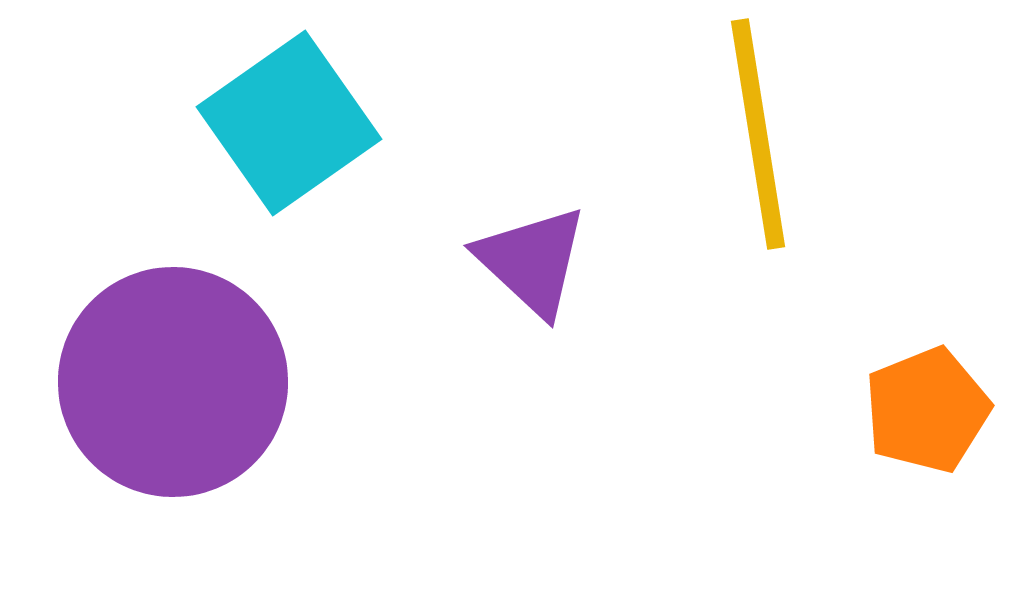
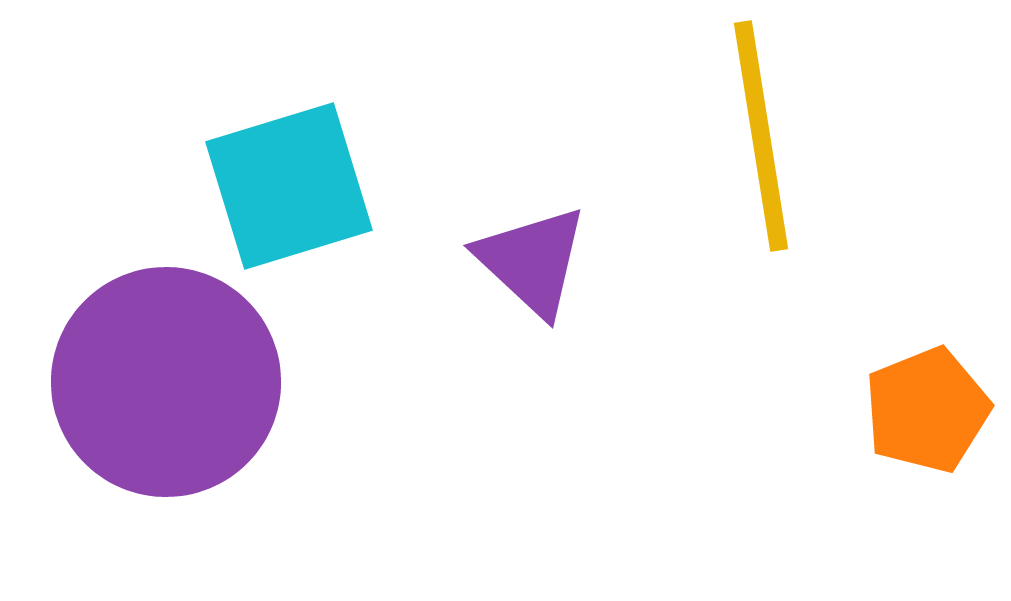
cyan square: moved 63 px down; rotated 18 degrees clockwise
yellow line: moved 3 px right, 2 px down
purple circle: moved 7 px left
